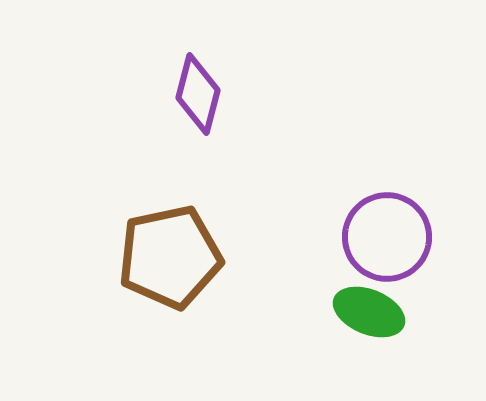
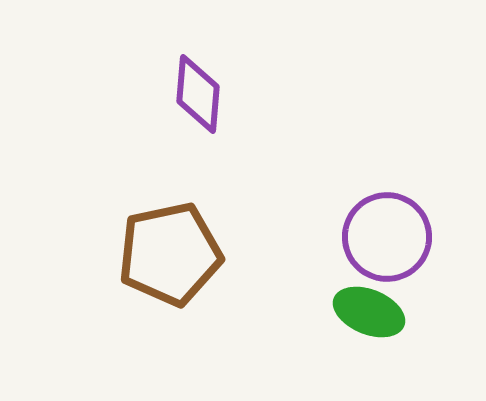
purple diamond: rotated 10 degrees counterclockwise
brown pentagon: moved 3 px up
